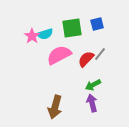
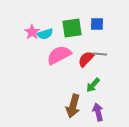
blue square: rotated 16 degrees clockwise
pink star: moved 4 px up
gray line: rotated 56 degrees clockwise
green arrow: rotated 21 degrees counterclockwise
purple arrow: moved 6 px right, 9 px down
brown arrow: moved 18 px right, 1 px up
